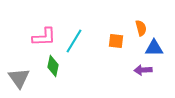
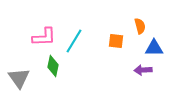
orange semicircle: moved 1 px left, 2 px up
